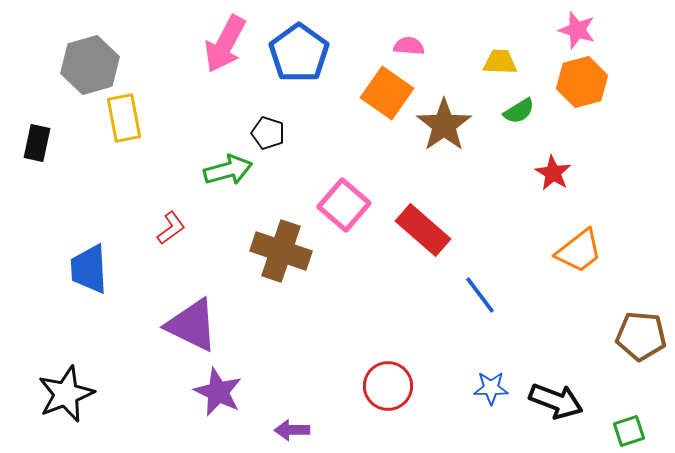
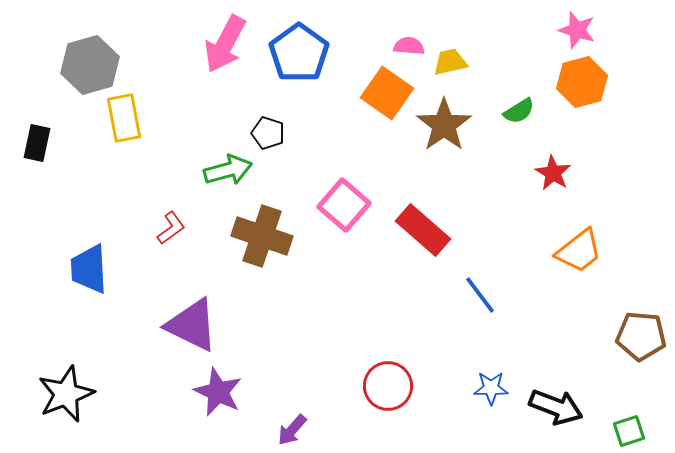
yellow trapezoid: moved 50 px left; rotated 15 degrees counterclockwise
brown cross: moved 19 px left, 15 px up
black arrow: moved 6 px down
purple arrow: rotated 48 degrees counterclockwise
